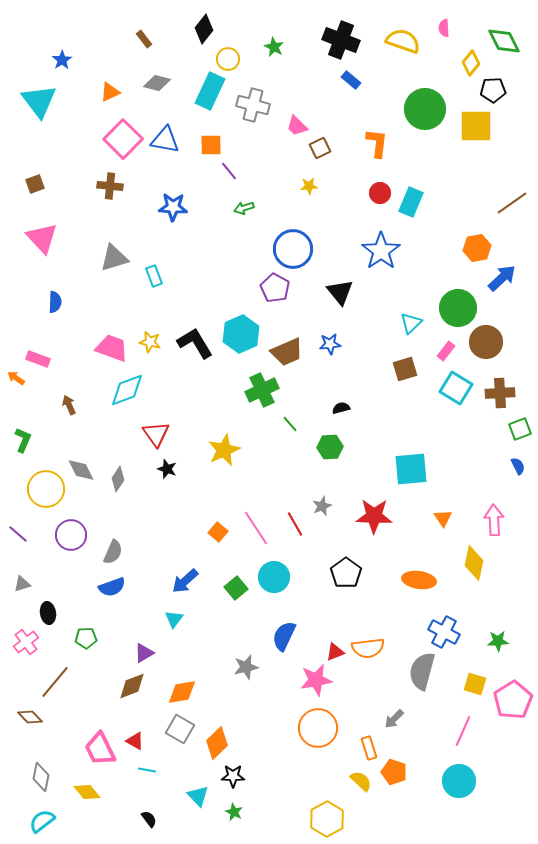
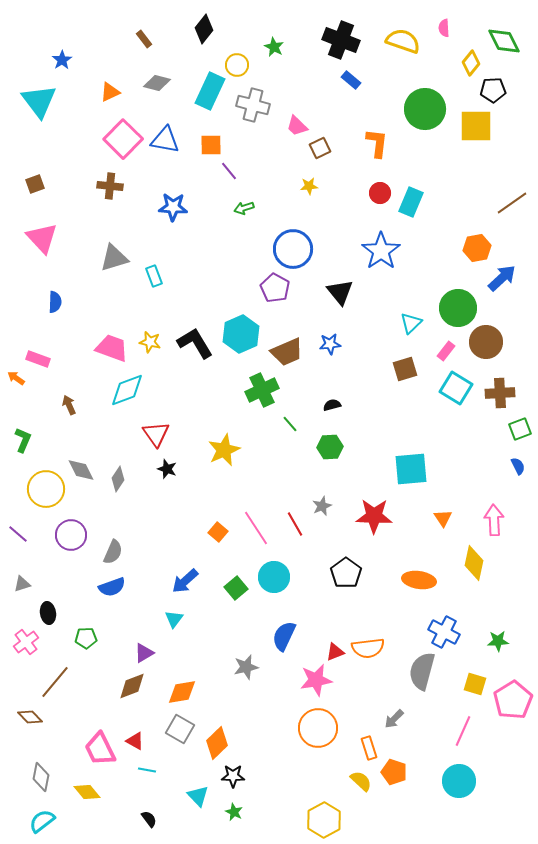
yellow circle at (228, 59): moved 9 px right, 6 px down
black semicircle at (341, 408): moved 9 px left, 3 px up
yellow hexagon at (327, 819): moved 3 px left, 1 px down
